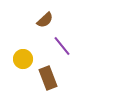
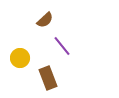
yellow circle: moved 3 px left, 1 px up
